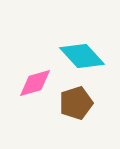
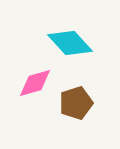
cyan diamond: moved 12 px left, 13 px up
